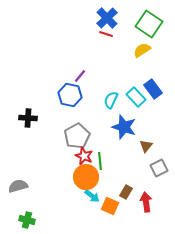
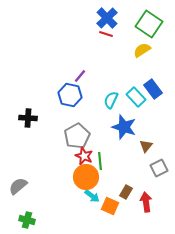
gray semicircle: rotated 24 degrees counterclockwise
